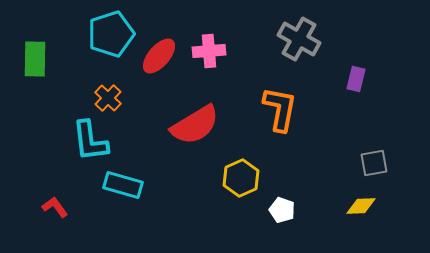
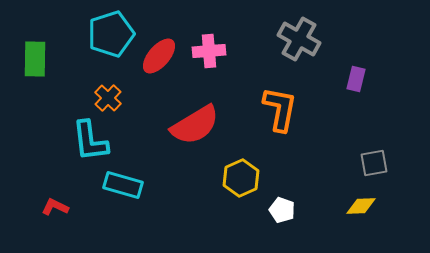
red L-shape: rotated 28 degrees counterclockwise
